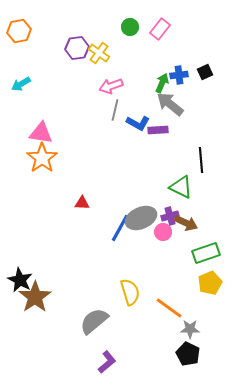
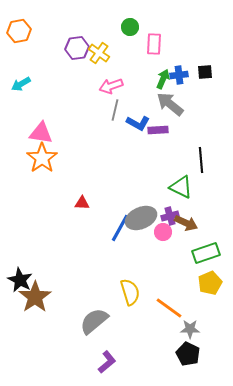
pink rectangle: moved 6 px left, 15 px down; rotated 35 degrees counterclockwise
black square: rotated 21 degrees clockwise
green arrow: moved 1 px right, 4 px up
